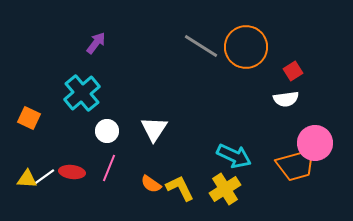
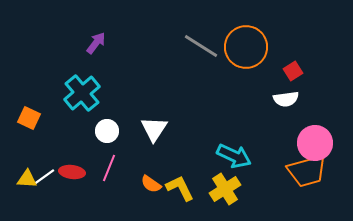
orange trapezoid: moved 11 px right, 6 px down
